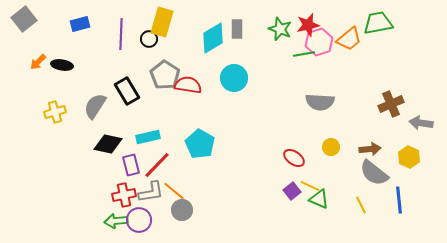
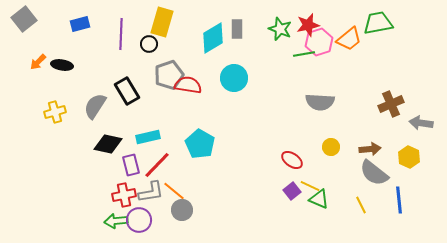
black circle at (149, 39): moved 5 px down
gray pentagon at (165, 75): moved 4 px right; rotated 20 degrees clockwise
red ellipse at (294, 158): moved 2 px left, 2 px down
